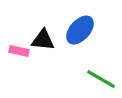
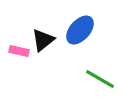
black triangle: rotated 45 degrees counterclockwise
green line: moved 1 px left
